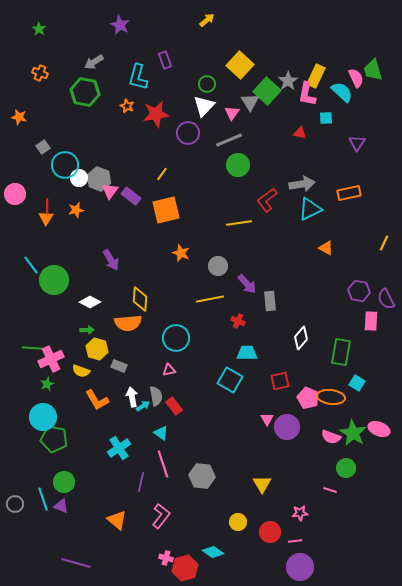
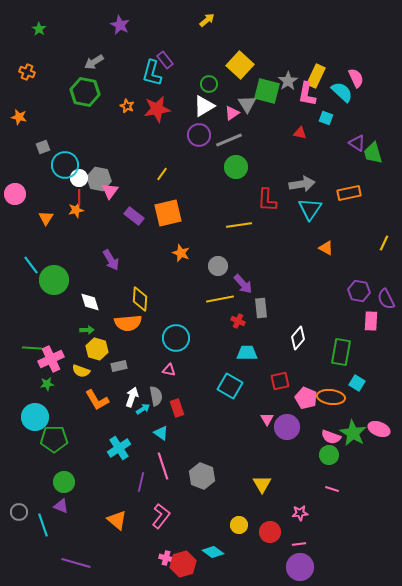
purple rectangle at (165, 60): rotated 18 degrees counterclockwise
green trapezoid at (373, 70): moved 83 px down
orange cross at (40, 73): moved 13 px left, 1 px up
cyan L-shape at (138, 77): moved 14 px right, 4 px up
green circle at (207, 84): moved 2 px right
green square at (267, 91): rotated 28 degrees counterclockwise
gray triangle at (250, 102): moved 3 px left, 2 px down
white triangle at (204, 106): rotated 15 degrees clockwise
pink triangle at (232, 113): rotated 21 degrees clockwise
red star at (156, 114): moved 1 px right, 5 px up
cyan square at (326, 118): rotated 24 degrees clockwise
purple circle at (188, 133): moved 11 px right, 2 px down
purple triangle at (357, 143): rotated 30 degrees counterclockwise
gray square at (43, 147): rotated 16 degrees clockwise
green circle at (238, 165): moved 2 px left, 2 px down
gray hexagon at (99, 179): rotated 10 degrees counterclockwise
purple rectangle at (131, 196): moved 3 px right, 20 px down
red L-shape at (267, 200): rotated 50 degrees counterclockwise
red line at (47, 206): moved 32 px right, 9 px up
cyan triangle at (310, 209): rotated 30 degrees counterclockwise
orange square at (166, 210): moved 2 px right, 3 px down
yellow line at (239, 223): moved 2 px down
purple arrow at (247, 284): moved 4 px left
yellow line at (210, 299): moved 10 px right
gray rectangle at (270, 301): moved 9 px left, 7 px down
white diamond at (90, 302): rotated 45 degrees clockwise
white diamond at (301, 338): moved 3 px left
gray rectangle at (119, 366): rotated 35 degrees counterclockwise
pink triangle at (169, 370): rotated 24 degrees clockwise
cyan square at (230, 380): moved 6 px down
green star at (47, 384): rotated 16 degrees clockwise
white arrow at (132, 397): rotated 30 degrees clockwise
pink pentagon at (308, 398): moved 2 px left
cyan arrow at (143, 406): moved 3 px down
red rectangle at (174, 406): moved 3 px right, 2 px down; rotated 18 degrees clockwise
cyan circle at (43, 417): moved 8 px left
green pentagon at (54, 439): rotated 12 degrees counterclockwise
pink line at (163, 464): moved 2 px down
green circle at (346, 468): moved 17 px left, 13 px up
gray hexagon at (202, 476): rotated 15 degrees clockwise
pink line at (330, 490): moved 2 px right, 1 px up
cyan line at (43, 499): moved 26 px down
gray circle at (15, 504): moved 4 px right, 8 px down
yellow circle at (238, 522): moved 1 px right, 3 px down
pink line at (295, 541): moved 4 px right, 3 px down
red hexagon at (185, 568): moved 2 px left, 4 px up
